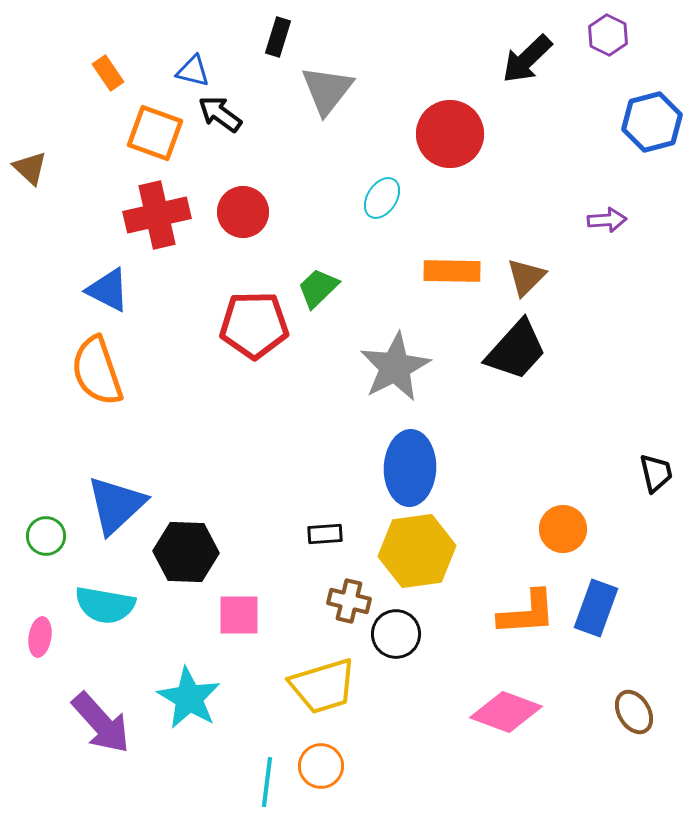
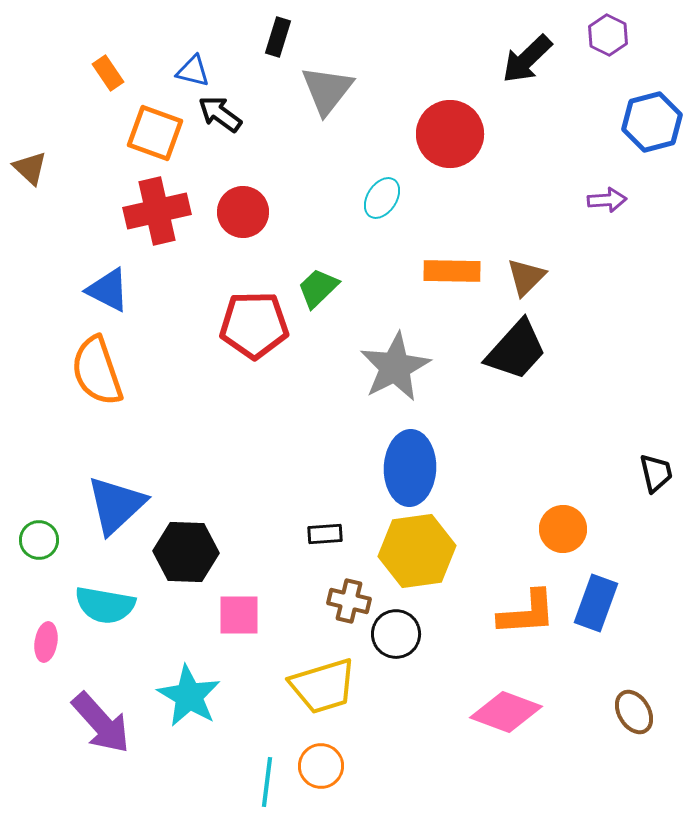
red cross at (157, 215): moved 4 px up
purple arrow at (607, 220): moved 20 px up
green circle at (46, 536): moved 7 px left, 4 px down
blue rectangle at (596, 608): moved 5 px up
pink ellipse at (40, 637): moved 6 px right, 5 px down
cyan star at (189, 698): moved 2 px up
